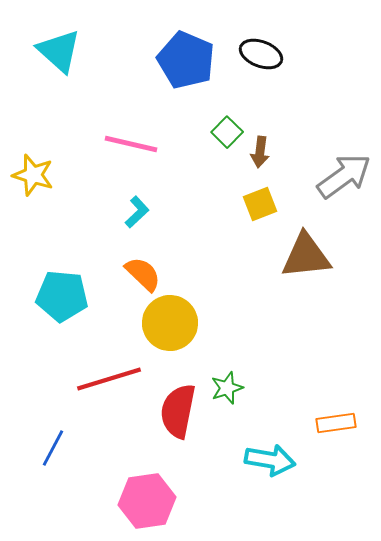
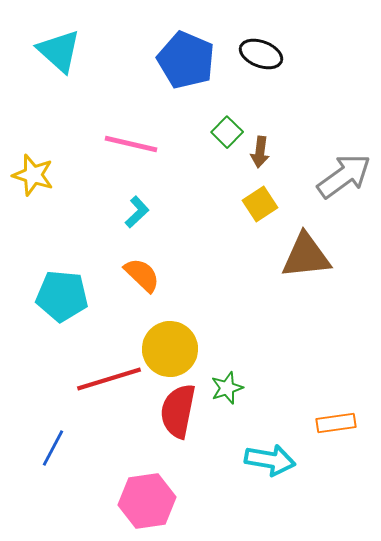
yellow square: rotated 12 degrees counterclockwise
orange semicircle: moved 1 px left, 1 px down
yellow circle: moved 26 px down
